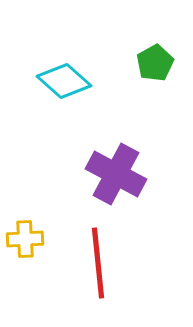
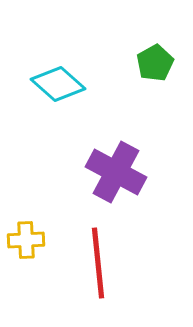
cyan diamond: moved 6 px left, 3 px down
purple cross: moved 2 px up
yellow cross: moved 1 px right, 1 px down
